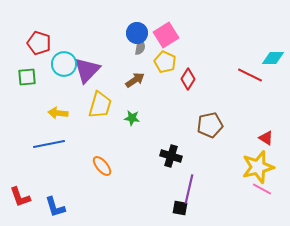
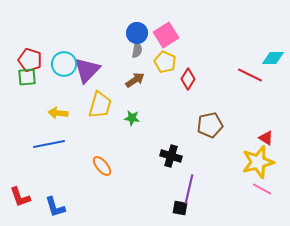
red pentagon: moved 9 px left, 17 px down
gray semicircle: moved 3 px left, 3 px down
yellow star: moved 5 px up
